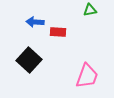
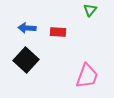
green triangle: rotated 40 degrees counterclockwise
blue arrow: moved 8 px left, 6 px down
black square: moved 3 px left
